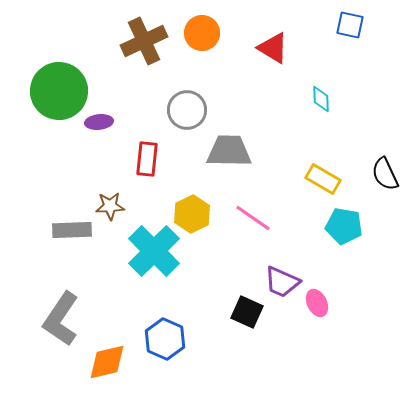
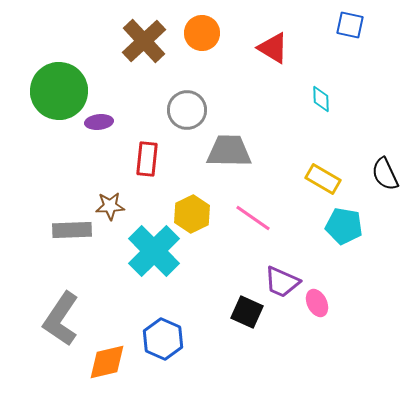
brown cross: rotated 18 degrees counterclockwise
blue hexagon: moved 2 px left
